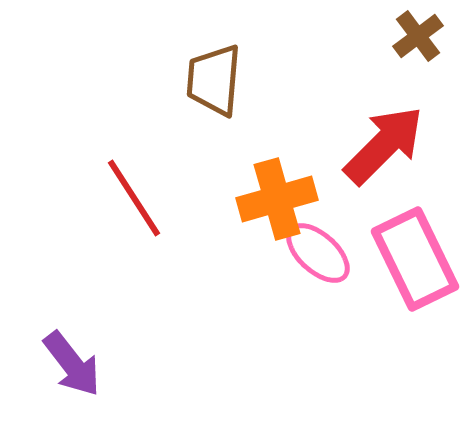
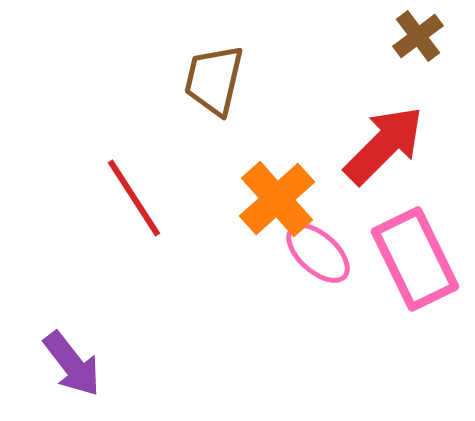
brown trapezoid: rotated 8 degrees clockwise
orange cross: rotated 26 degrees counterclockwise
